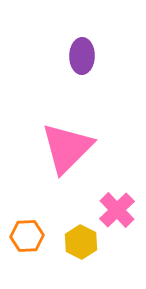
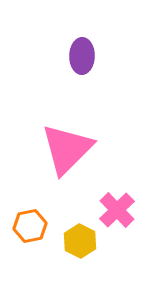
pink triangle: moved 1 px down
orange hexagon: moved 3 px right, 10 px up; rotated 8 degrees counterclockwise
yellow hexagon: moved 1 px left, 1 px up
